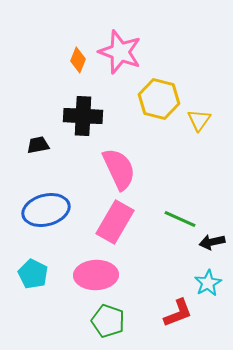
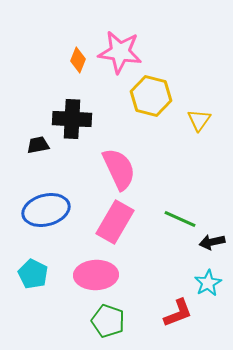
pink star: rotated 12 degrees counterclockwise
yellow hexagon: moved 8 px left, 3 px up
black cross: moved 11 px left, 3 px down
